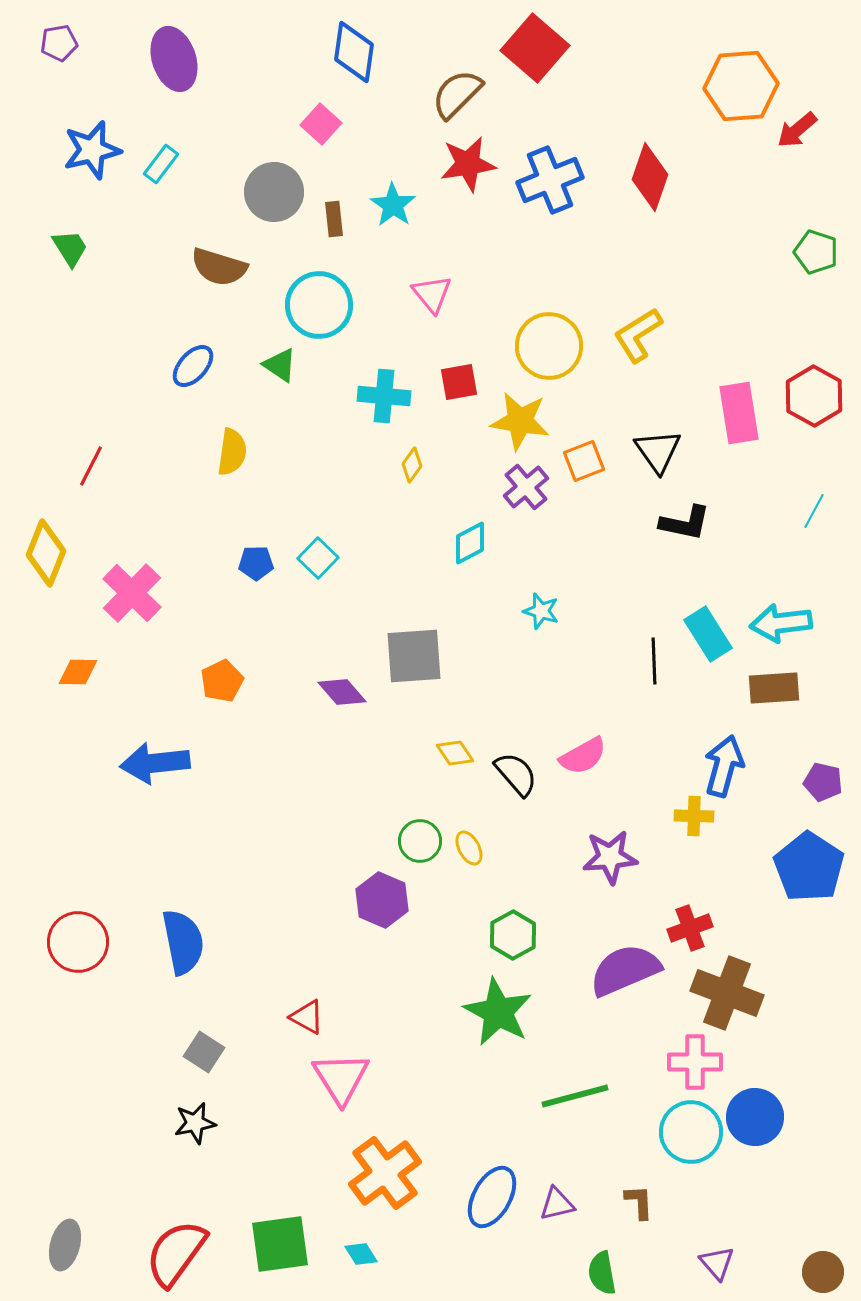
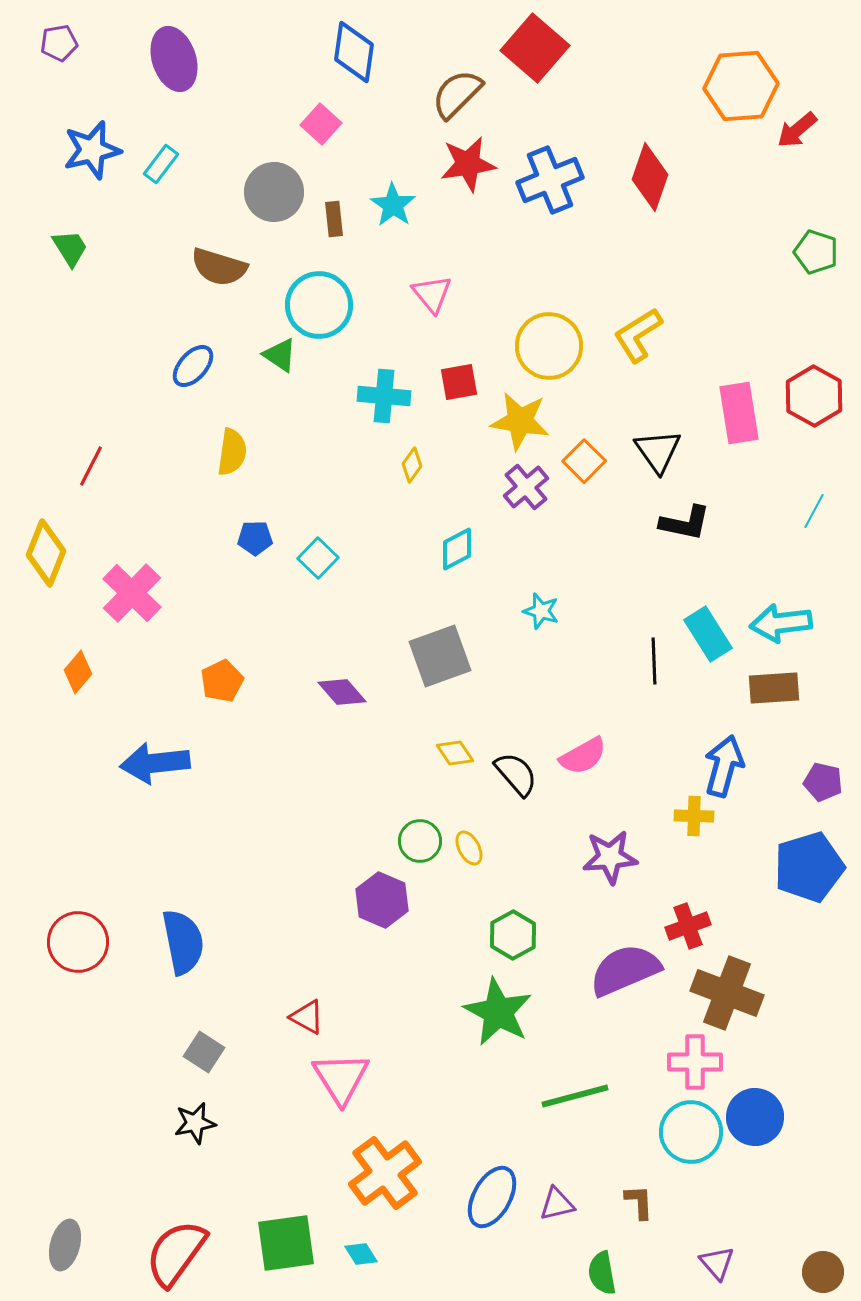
green triangle at (280, 365): moved 10 px up
orange square at (584, 461): rotated 24 degrees counterclockwise
cyan diamond at (470, 543): moved 13 px left, 6 px down
blue pentagon at (256, 563): moved 1 px left, 25 px up
gray square at (414, 656): moved 26 px right; rotated 16 degrees counterclockwise
orange diamond at (78, 672): rotated 51 degrees counterclockwise
blue pentagon at (809, 867): rotated 22 degrees clockwise
red cross at (690, 928): moved 2 px left, 2 px up
green square at (280, 1244): moved 6 px right, 1 px up
